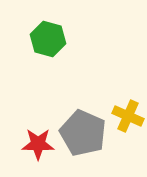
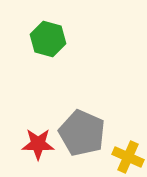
yellow cross: moved 41 px down
gray pentagon: moved 1 px left
